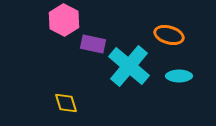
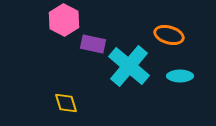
cyan ellipse: moved 1 px right
